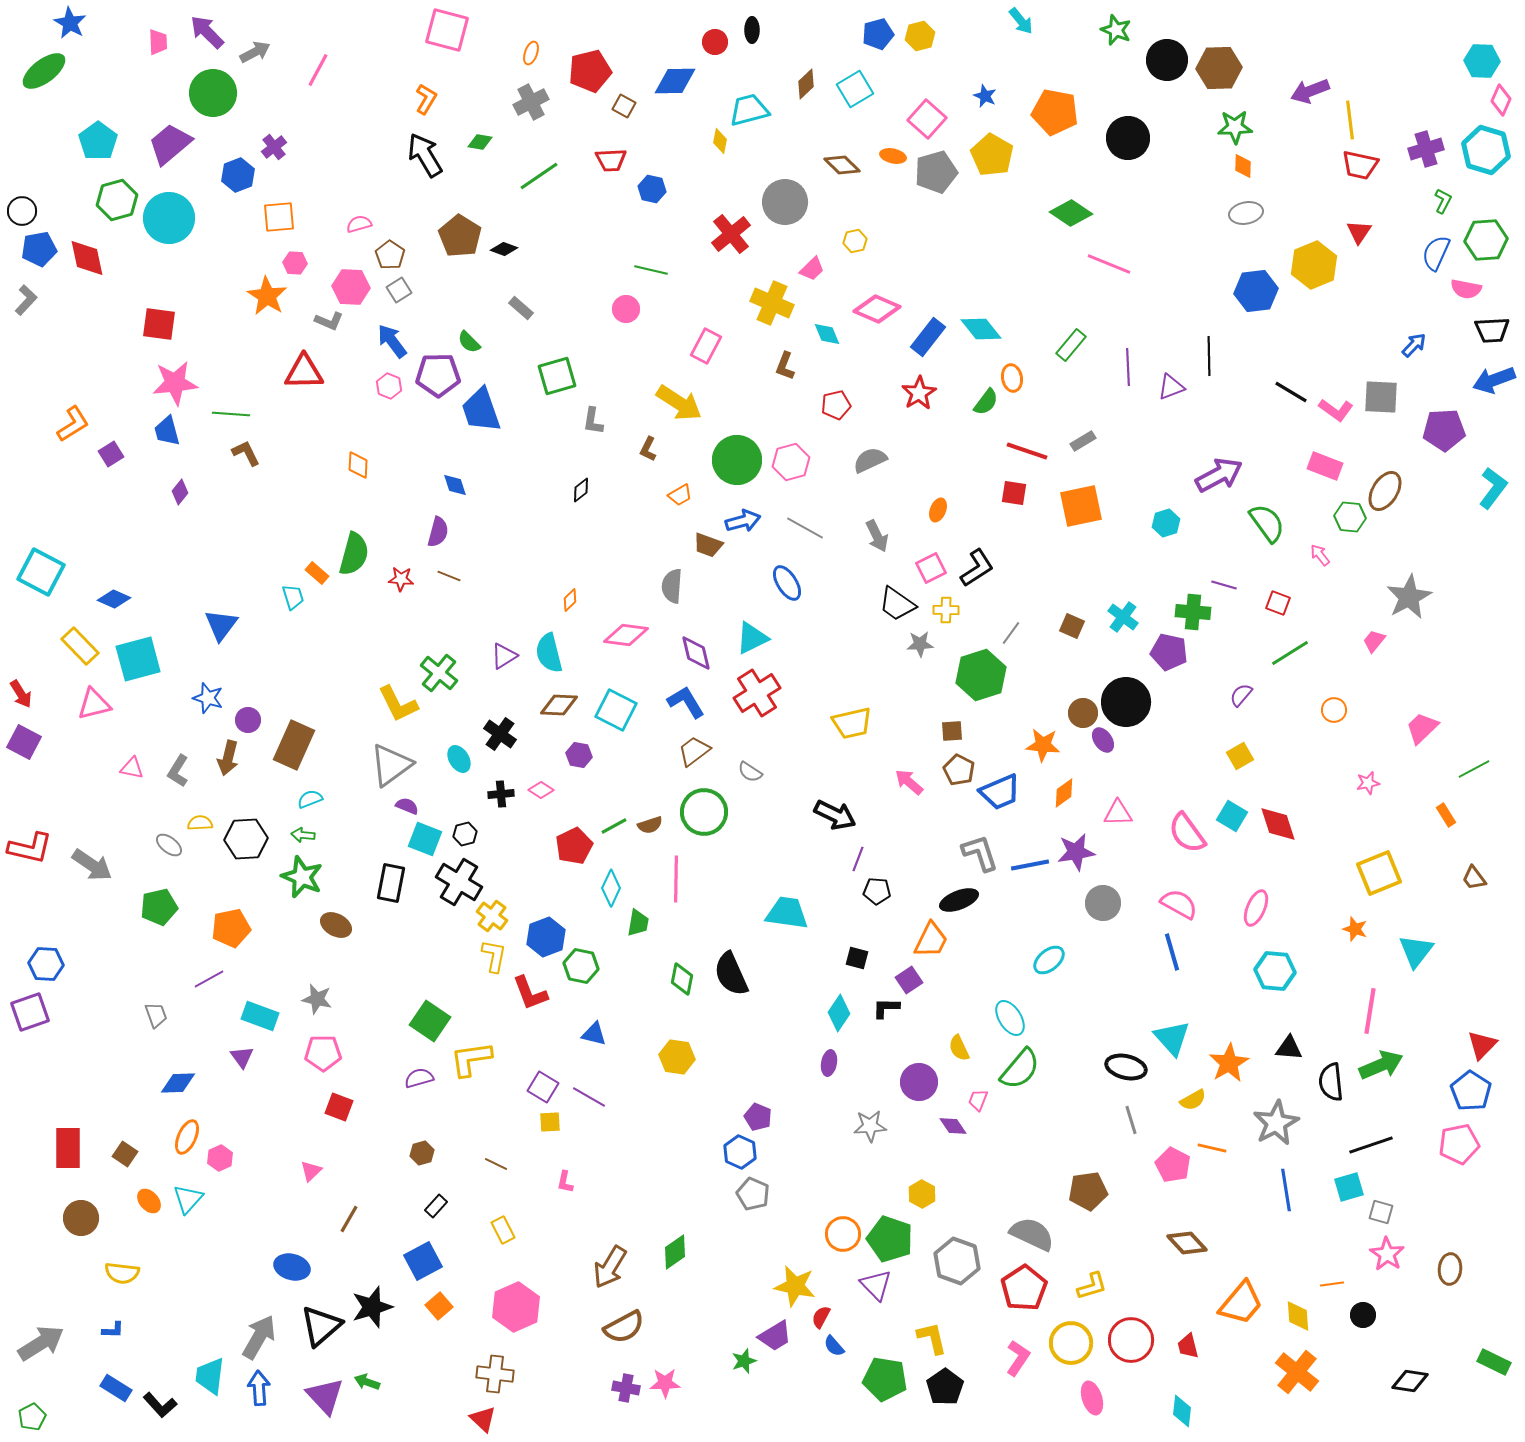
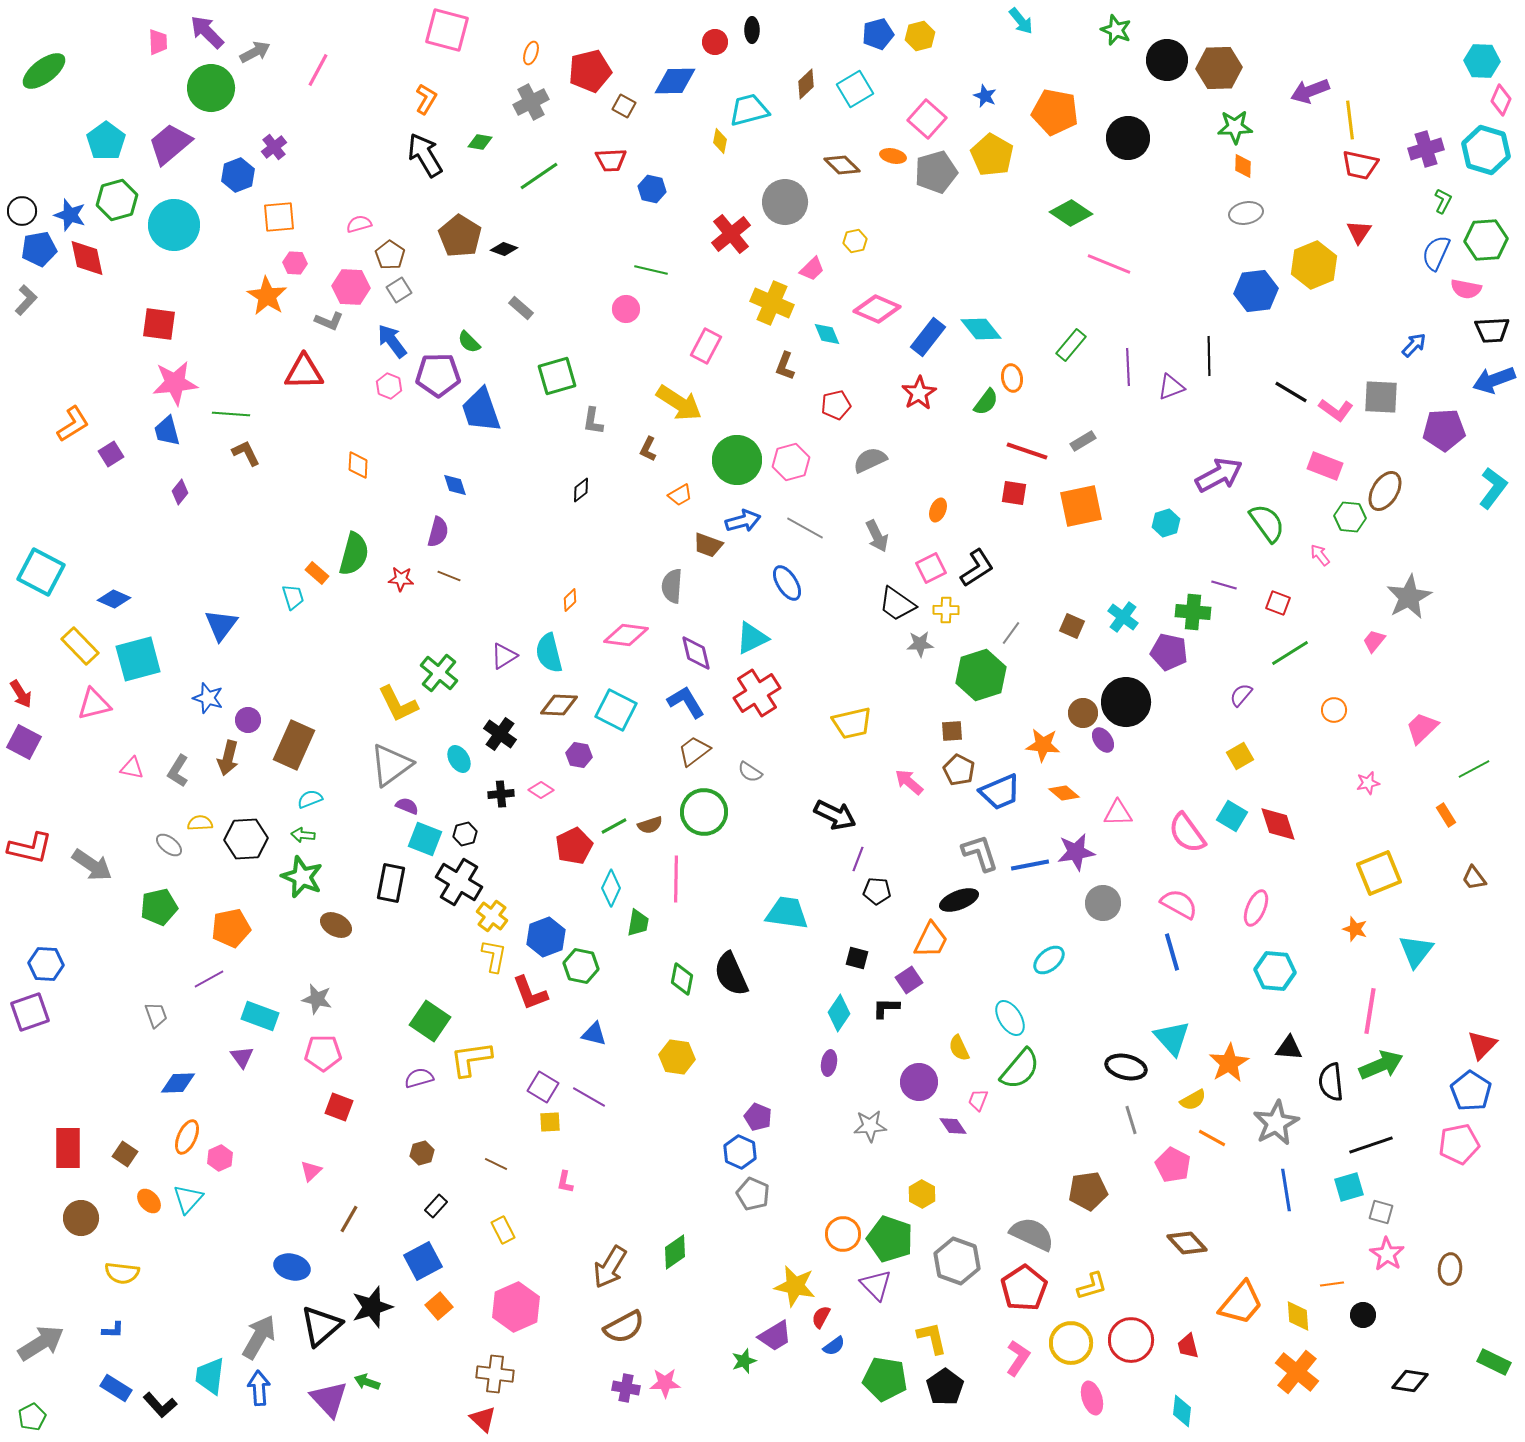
blue star at (70, 23): moved 192 px down; rotated 12 degrees counterclockwise
green circle at (213, 93): moved 2 px left, 5 px up
cyan pentagon at (98, 141): moved 8 px right
cyan circle at (169, 218): moved 5 px right, 7 px down
orange diamond at (1064, 793): rotated 76 degrees clockwise
orange line at (1212, 1148): moved 10 px up; rotated 16 degrees clockwise
blue semicircle at (834, 1346): rotated 85 degrees counterclockwise
purple triangle at (325, 1396): moved 4 px right, 3 px down
